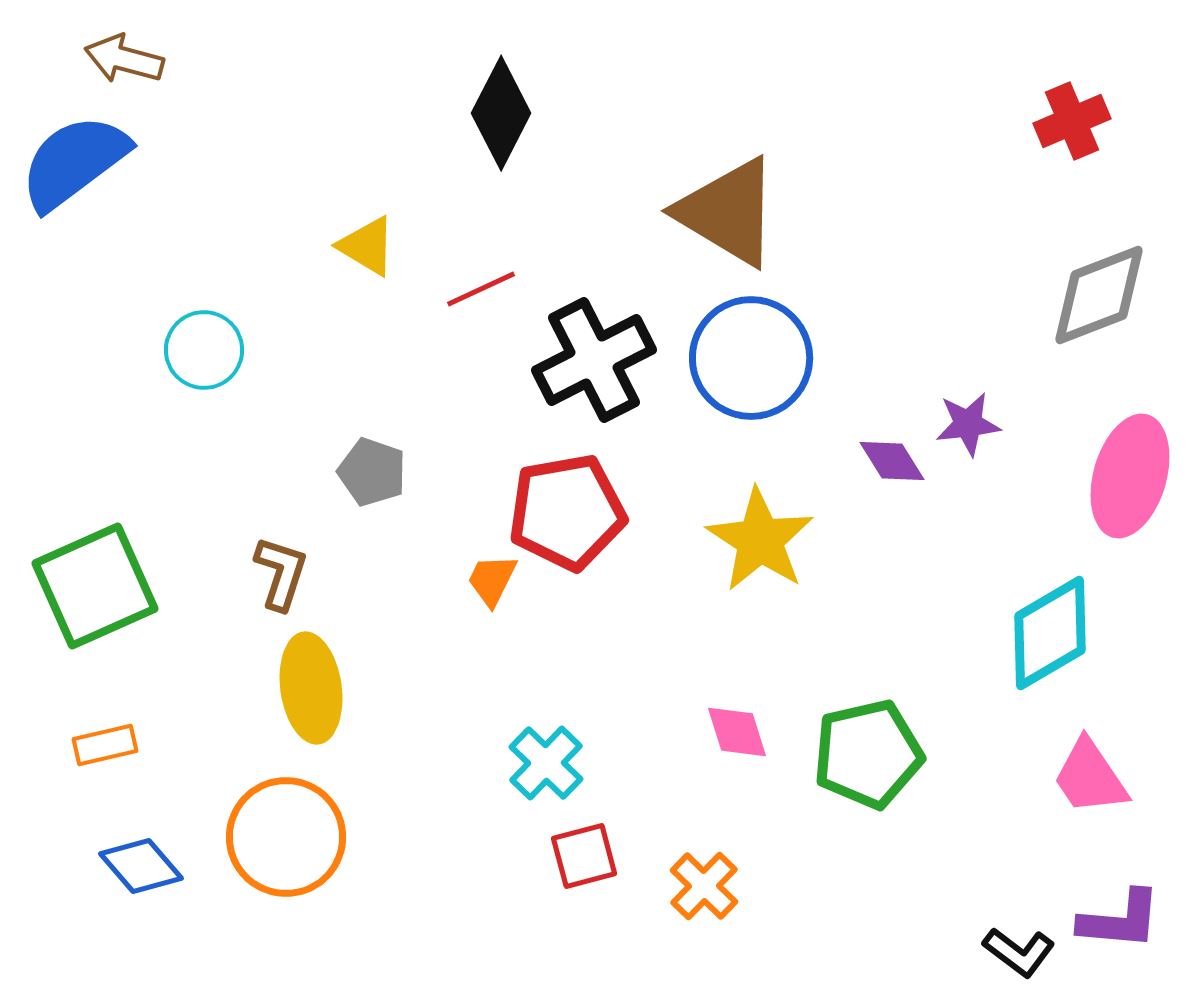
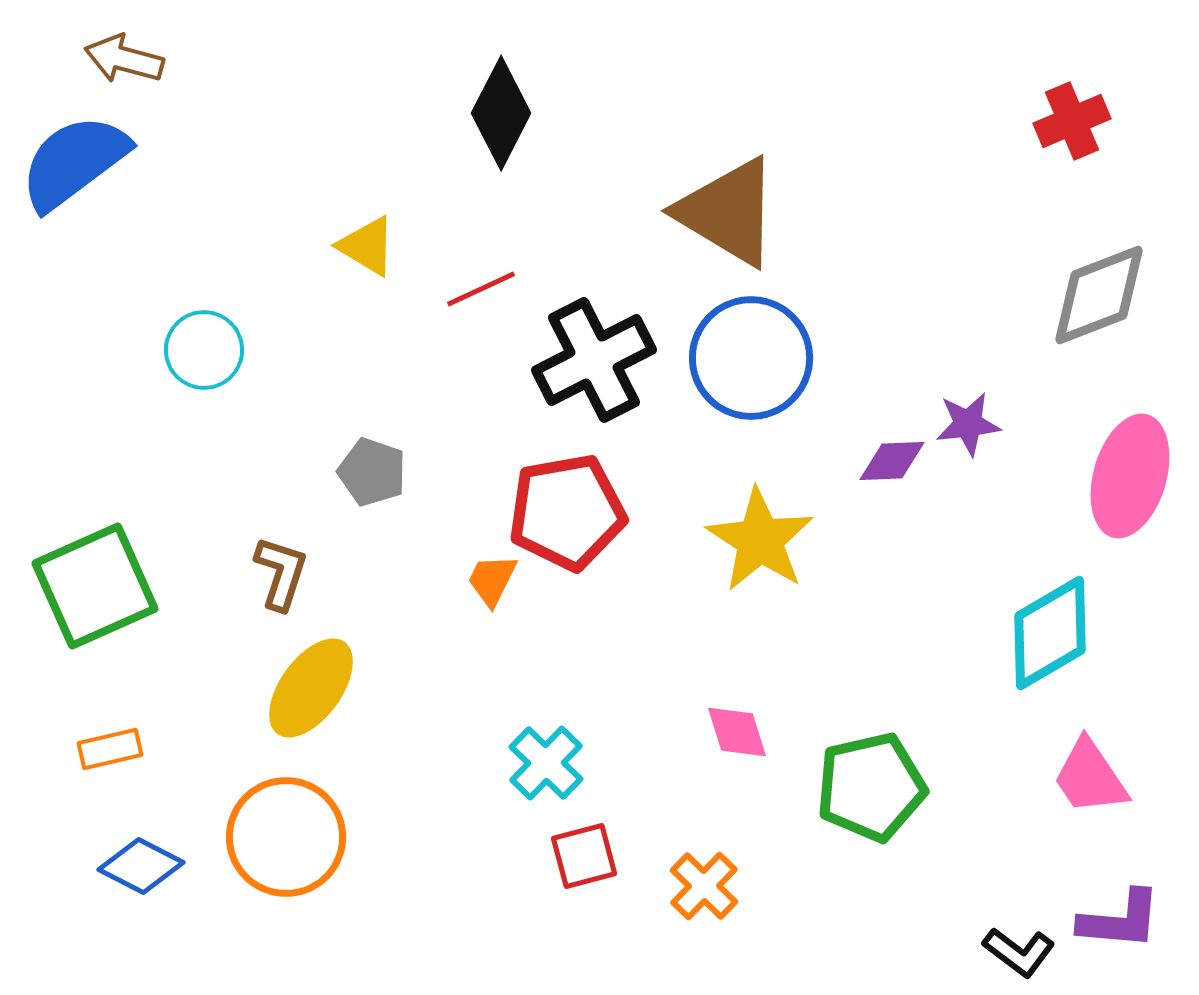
purple diamond: rotated 60 degrees counterclockwise
yellow ellipse: rotated 44 degrees clockwise
orange rectangle: moved 5 px right, 4 px down
green pentagon: moved 3 px right, 33 px down
blue diamond: rotated 22 degrees counterclockwise
